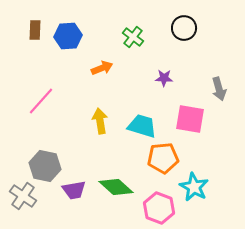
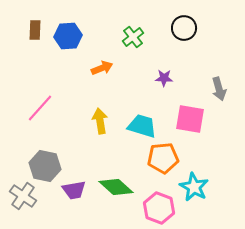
green cross: rotated 15 degrees clockwise
pink line: moved 1 px left, 7 px down
